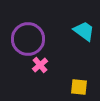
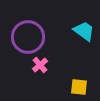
purple circle: moved 2 px up
